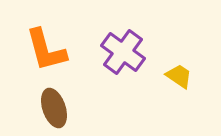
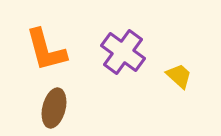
yellow trapezoid: rotated 8 degrees clockwise
brown ellipse: rotated 33 degrees clockwise
